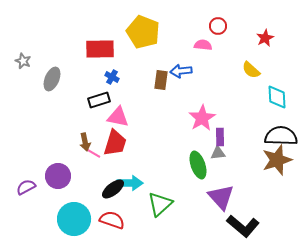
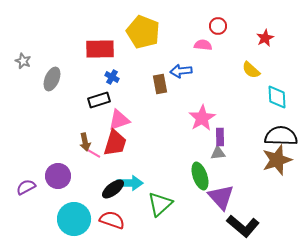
brown rectangle: moved 1 px left, 4 px down; rotated 18 degrees counterclockwise
pink triangle: moved 1 px right, 3 px down; rotated 30 degrees counterclockwise
green ellipse: moved 2 px right, 11 px down
